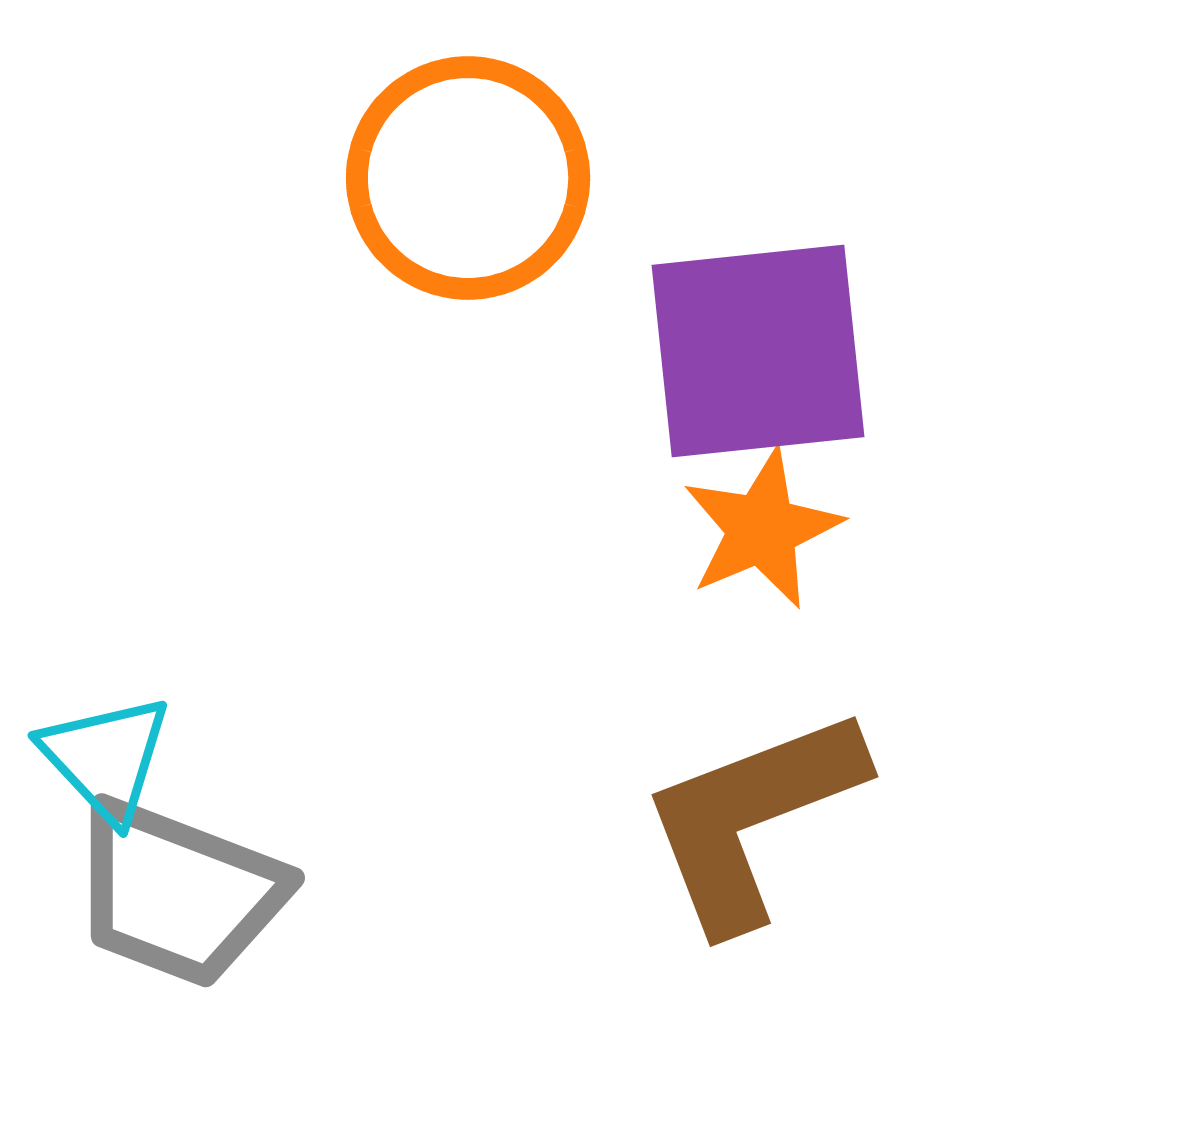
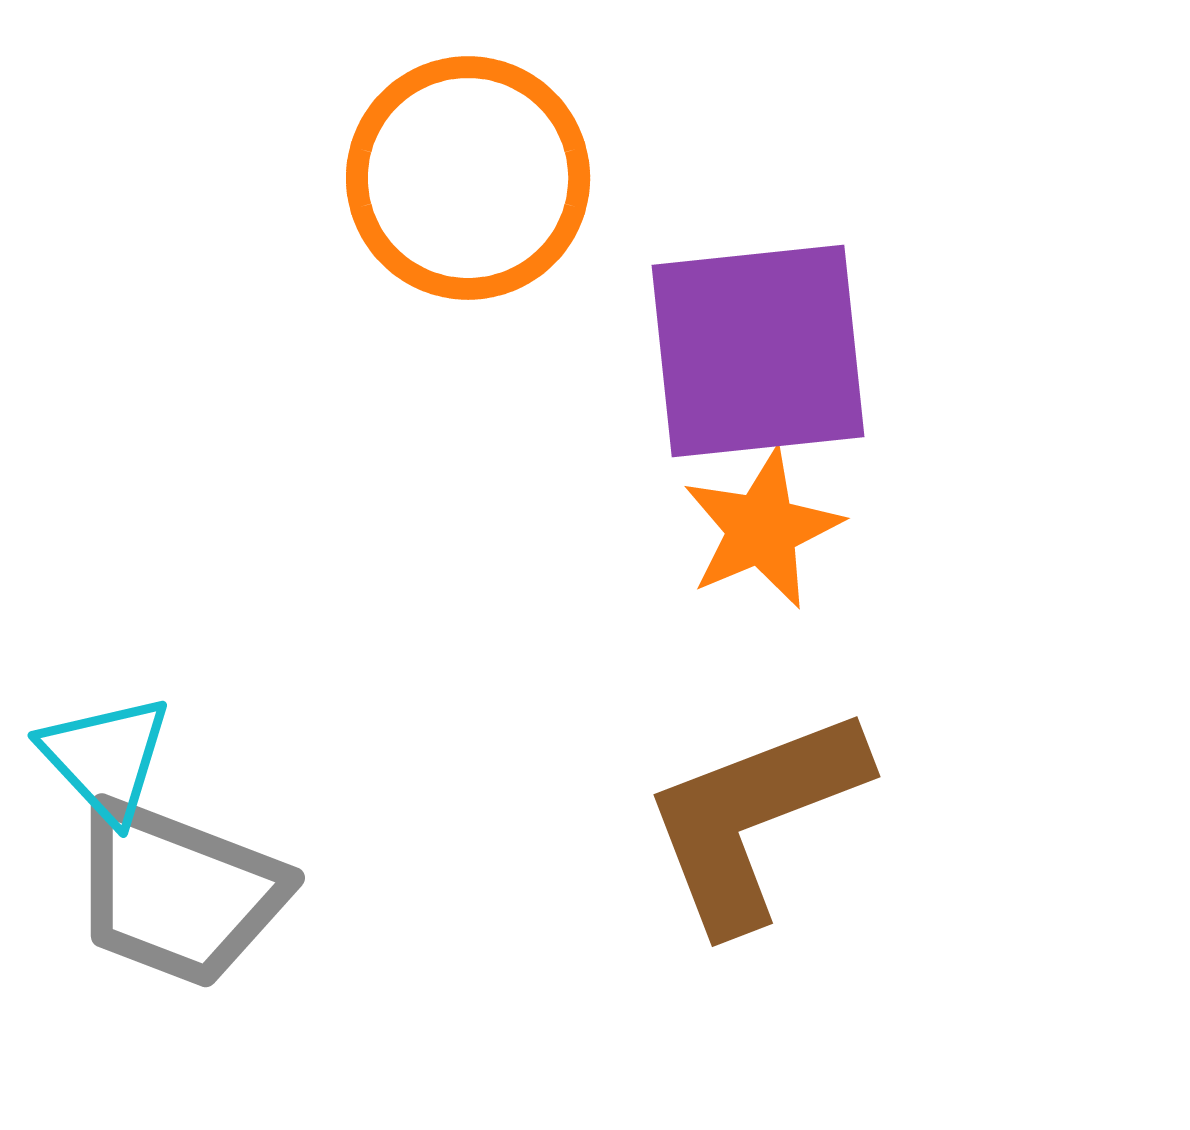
brown L-shape: moved 2 px right
